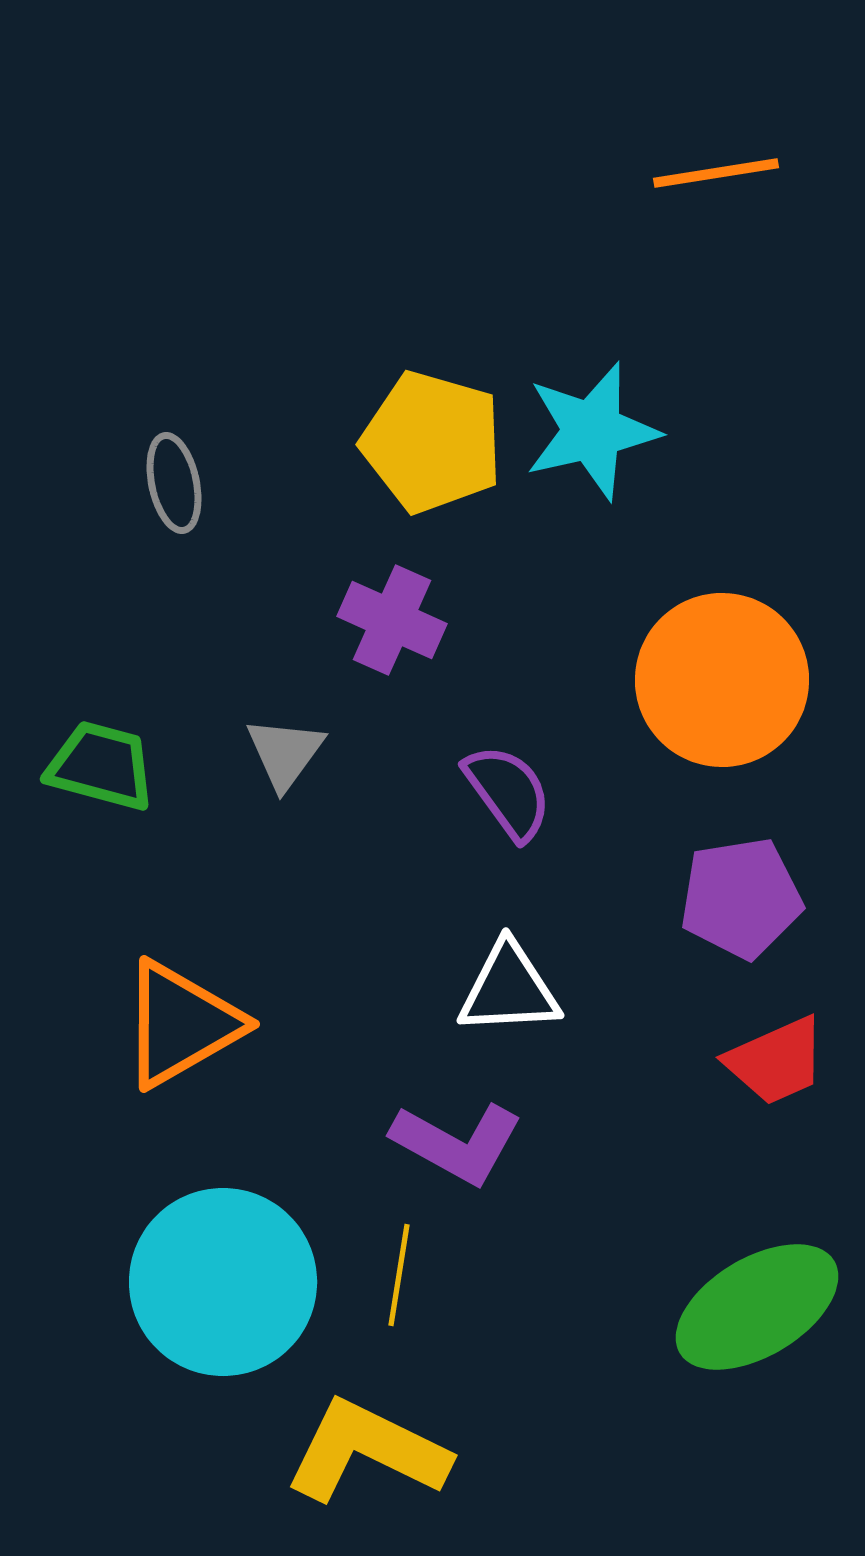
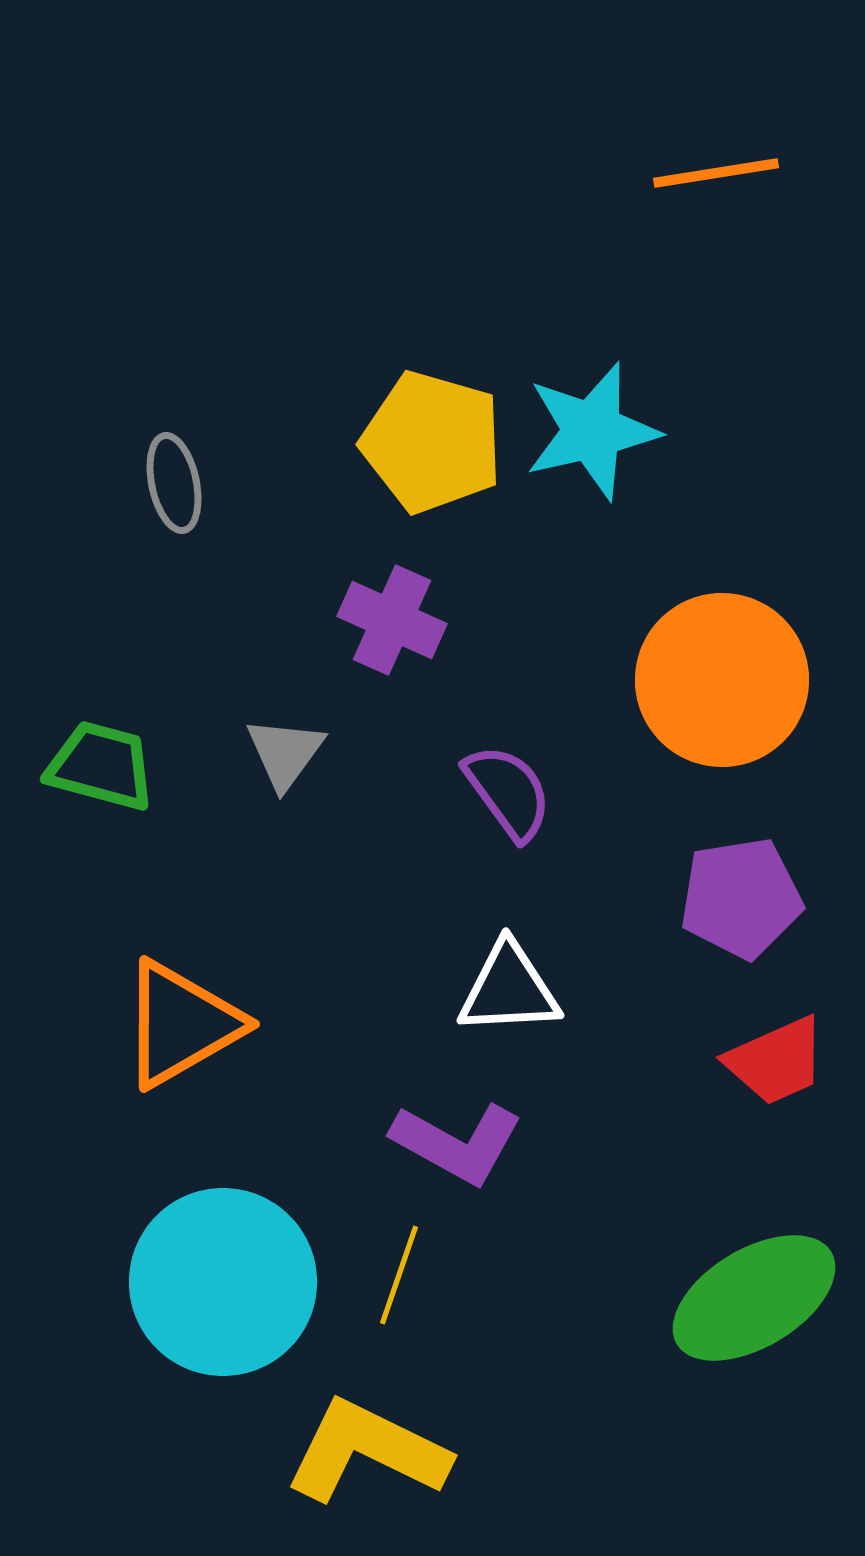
yellow line: rotated 10 degrees clockwise
green ellipse: moved 3 px left, 9 px up
